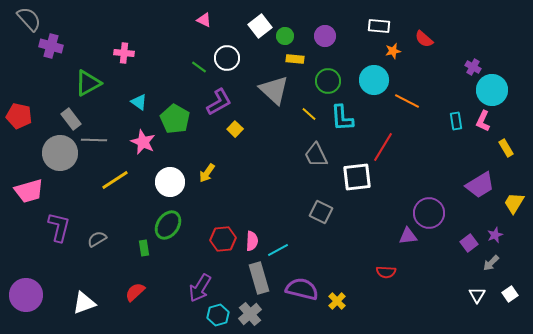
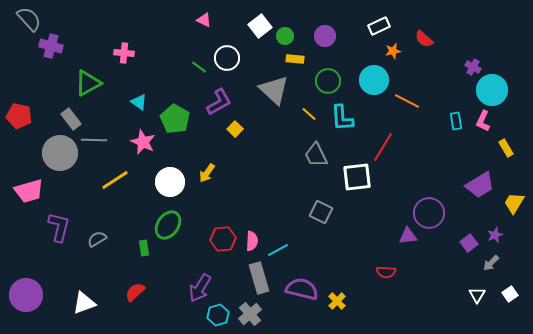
white rectangle at (379, 26): rotated 30 degrees counterclockwise
